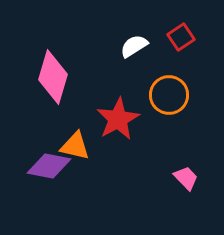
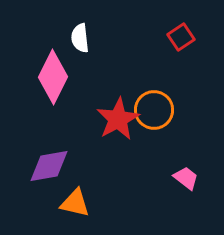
white semicircle: moved 54 px left, 8 px up; rotated 64 degrees counterclockwise
pink diamond: rotated 10 degrees clockwise
orange circle: moved 15 px left, 15 px down
orange triangle: moved 57 px down
purple diamond: rotated 21 degrees counterclockwise
pink trapezoid: rotated 8 degrees counterclockwise
